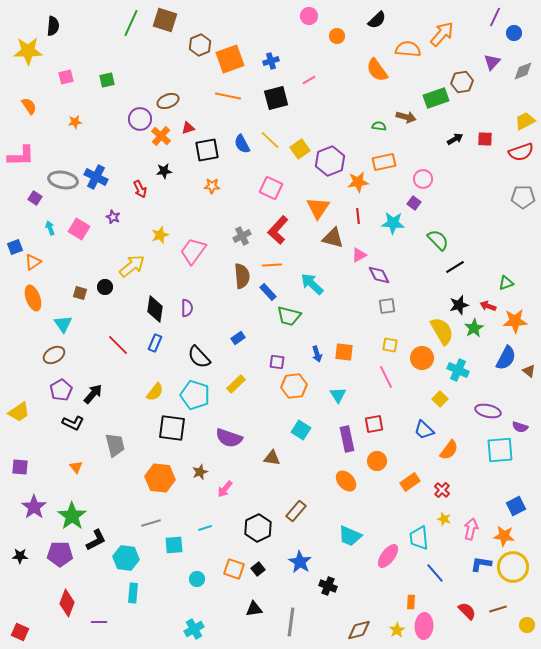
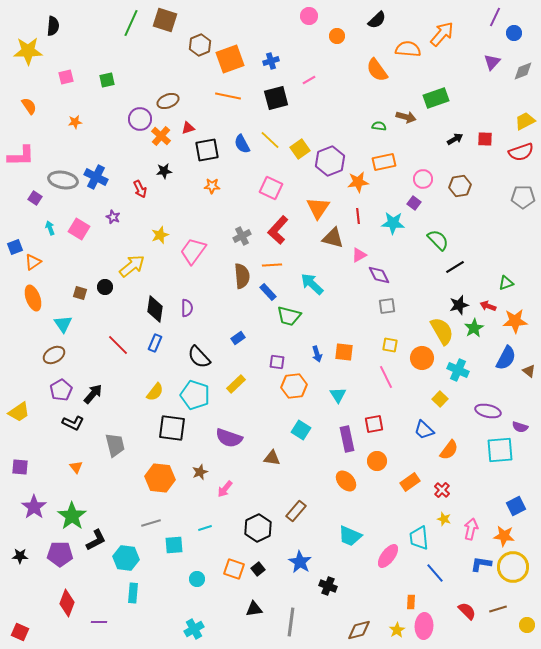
brown hexagon at (462, 82): moved 2 px left, 104 px down
